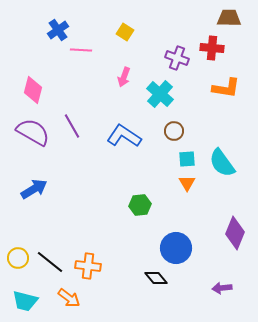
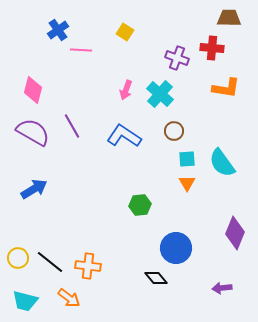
pink arrow: moved 2 px right, 13 px down
